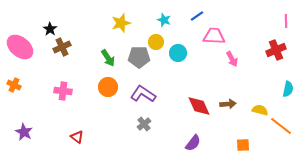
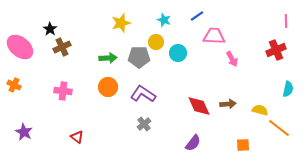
green arrow: rotated 60 degrees counterclockwise
orange line: moved 2 px left, 2 px down
